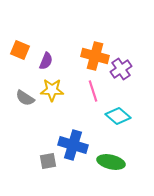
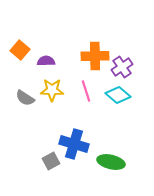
orange square: rotated 18 degrees clockwise
orange cross: rotated 16 degrees counterclockwise
purple semicircle: rotated 114 degrees counterclockwise
purple cross: moved 1 px right, 2 px up
pink line: moved 7 px left
cyan diamond: moved 21 px up
blue cross: moved 1 px right, 1 px up
gray square: moved 3 px right; rotated 18 degrees counterclockwise
